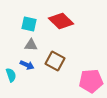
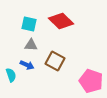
pink pentagon: rotated 25 degrees clockwise
